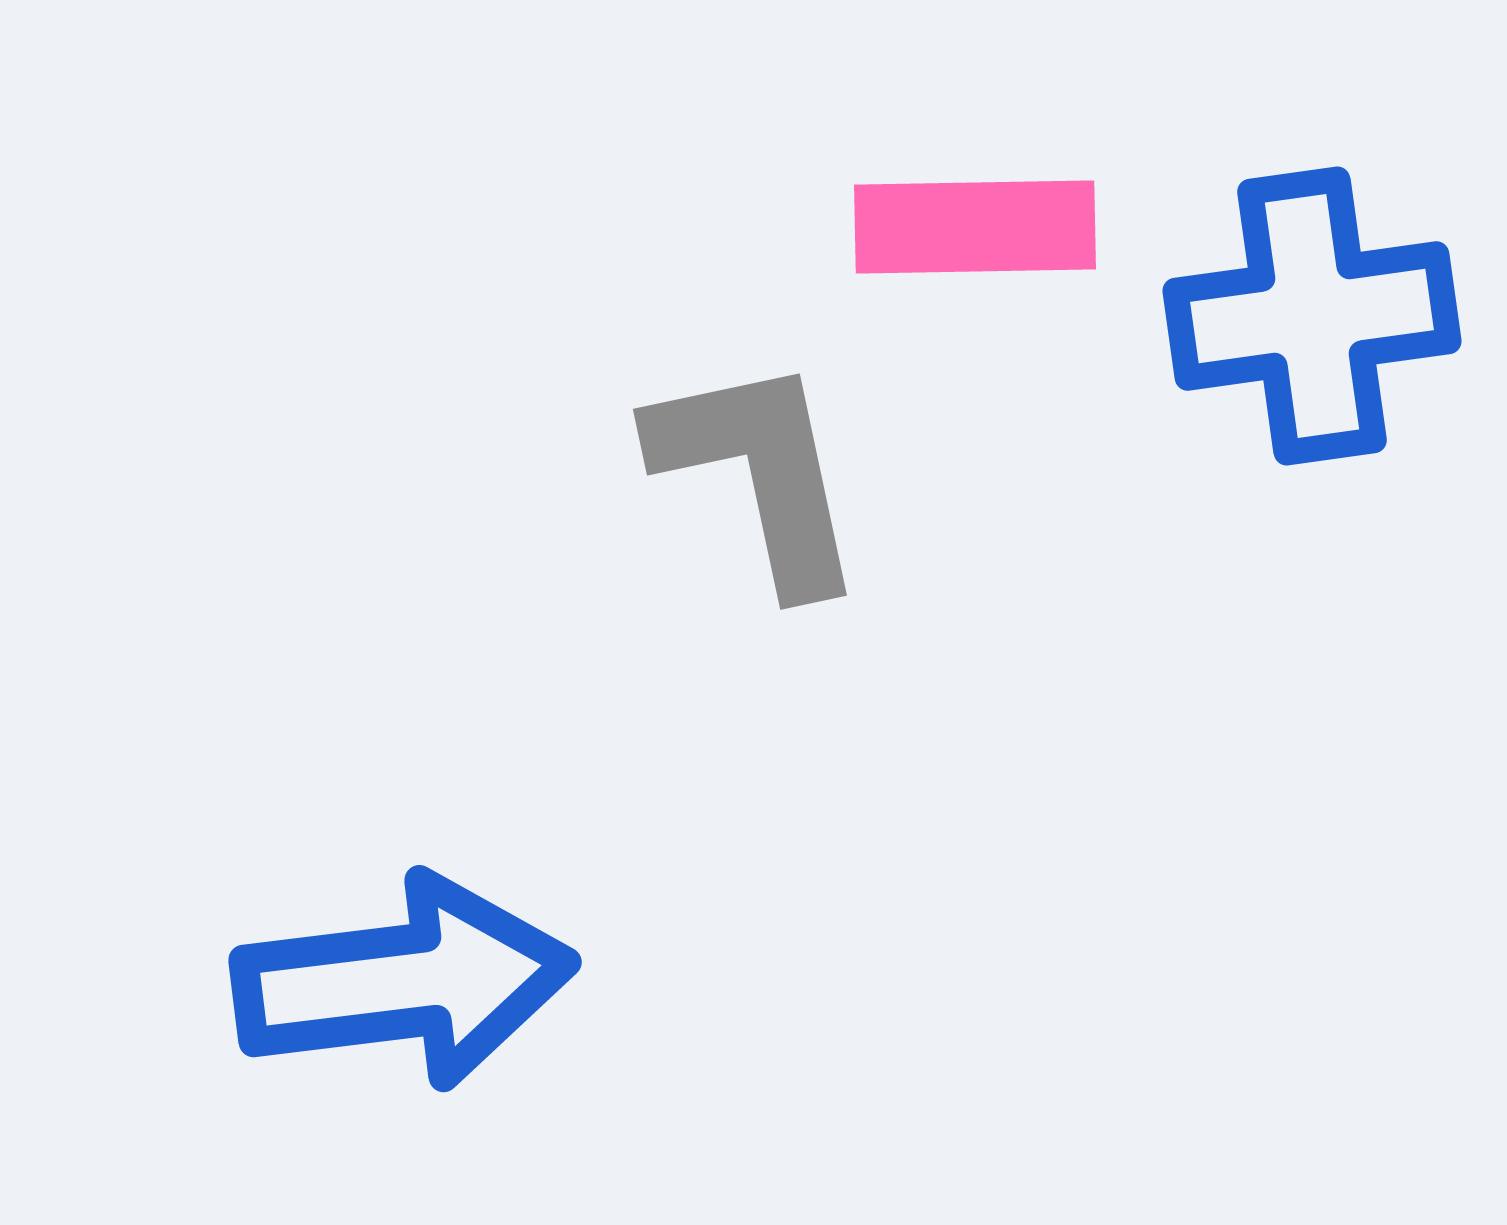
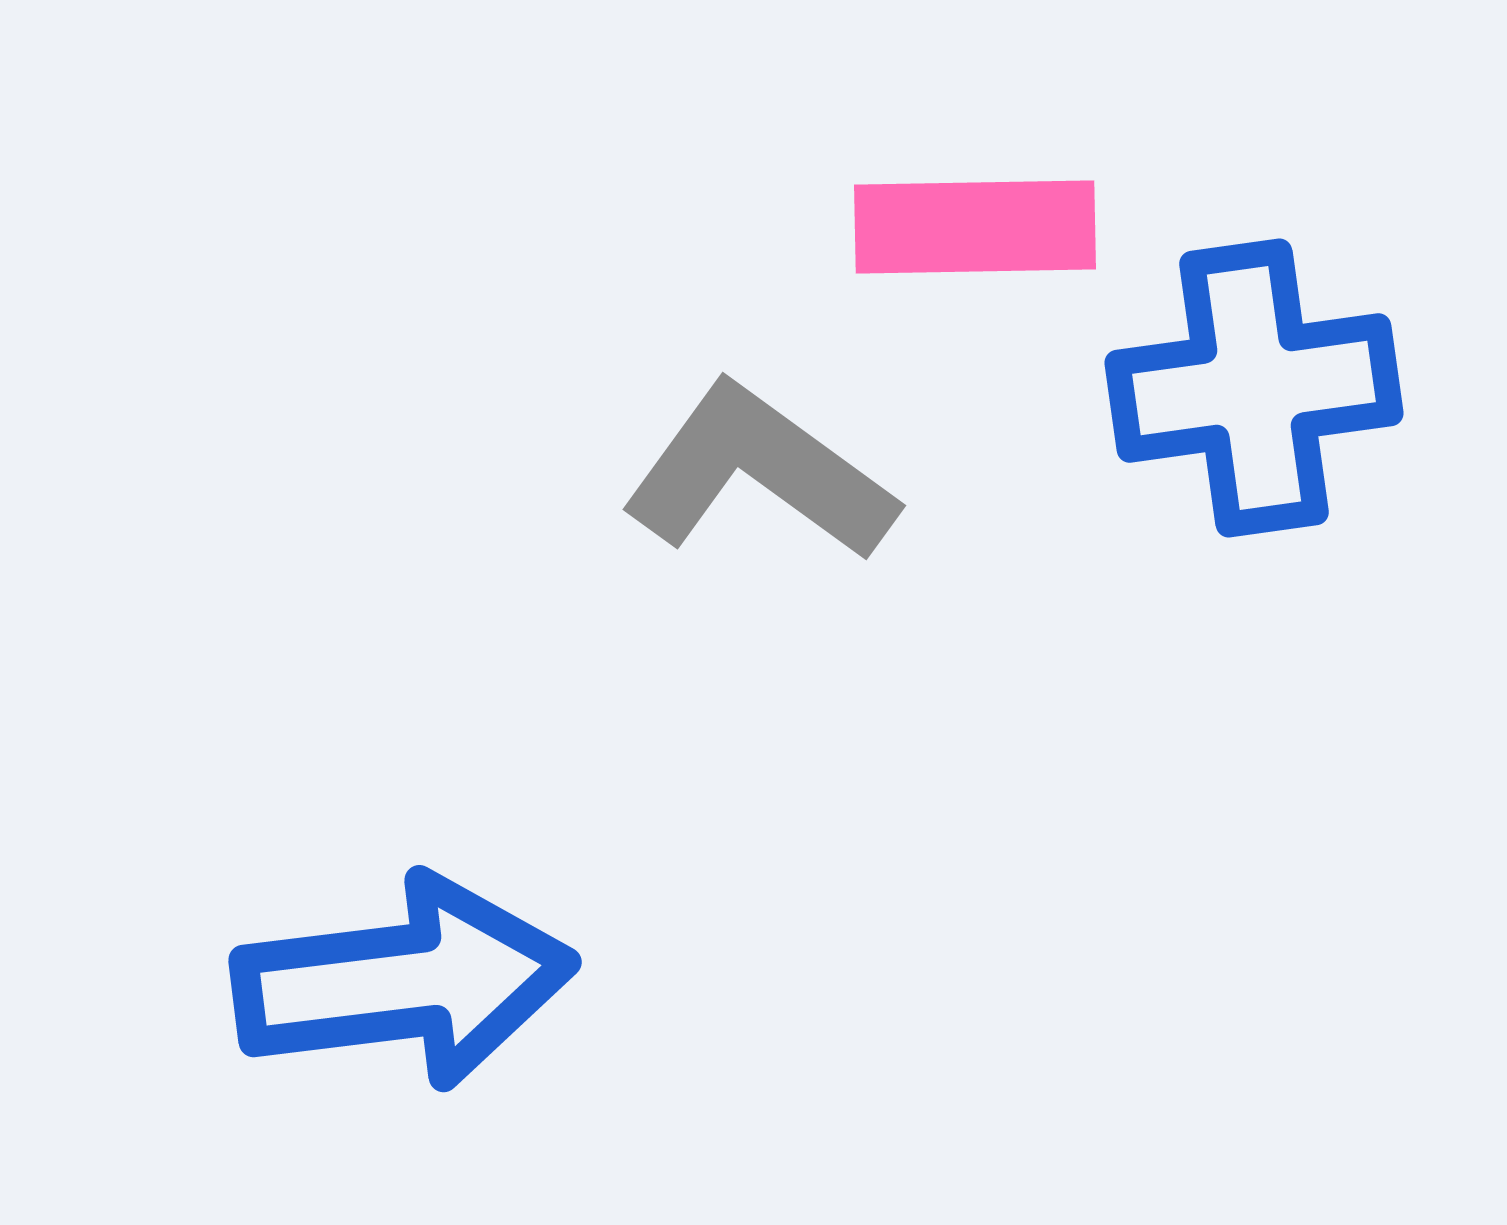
blue cross: moved 58 px left, 72 px down
gray L-shape: rotated 42 degrees counterclockwise
